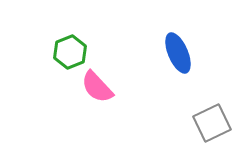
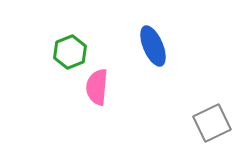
blue ellipse: moved 25 px left, 7 px up
pink semicircle: rotated 48 degrees clockwise
